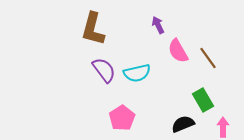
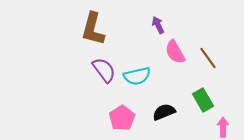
pink semicircle: moved 3 px left, 1 px down
cyan semicircle: moved 3 px down
black semicircle: moved 19 px left, 12 px up
